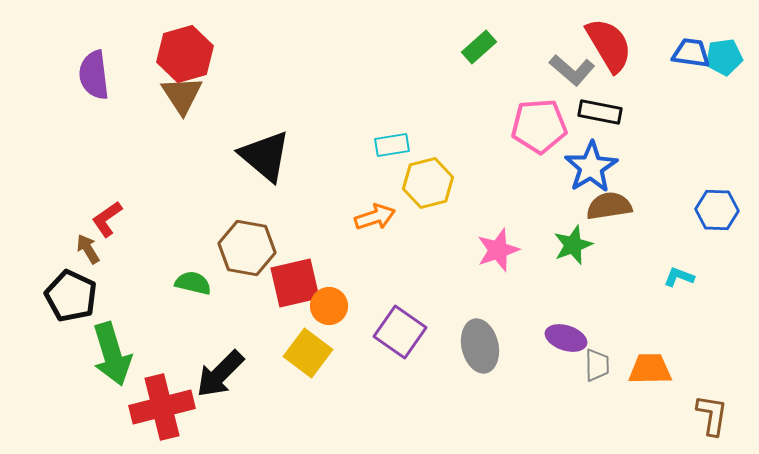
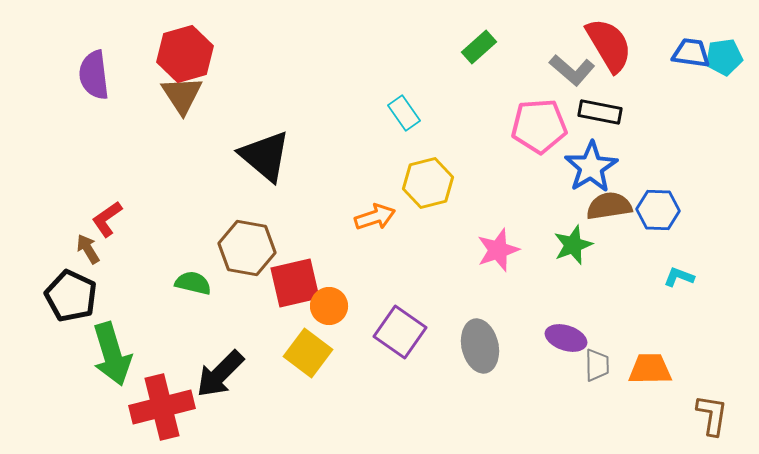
cyan rectangle: moved 12 px right, 32 px up; rotated 64 degrees clockwise
blue hexagon: moved 59 px left
